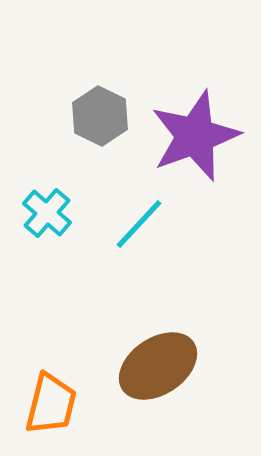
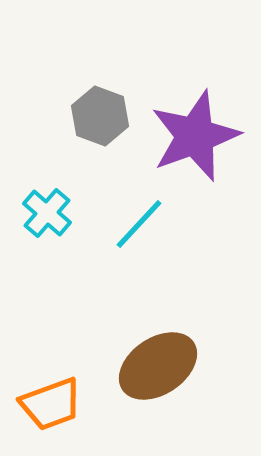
gray hexagon: rotated 6 degrees counterclockwise
orange trapezoid: rotated 56 degrees clockwise
